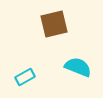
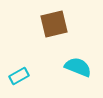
cyan rectangle: moved 6 px left, 1 px up
